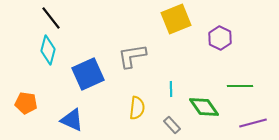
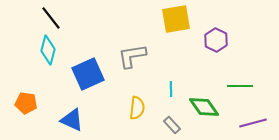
yellow square: rotated 12 degrees clockwise
purple hexagon: moved 4 px left, 2 px down
